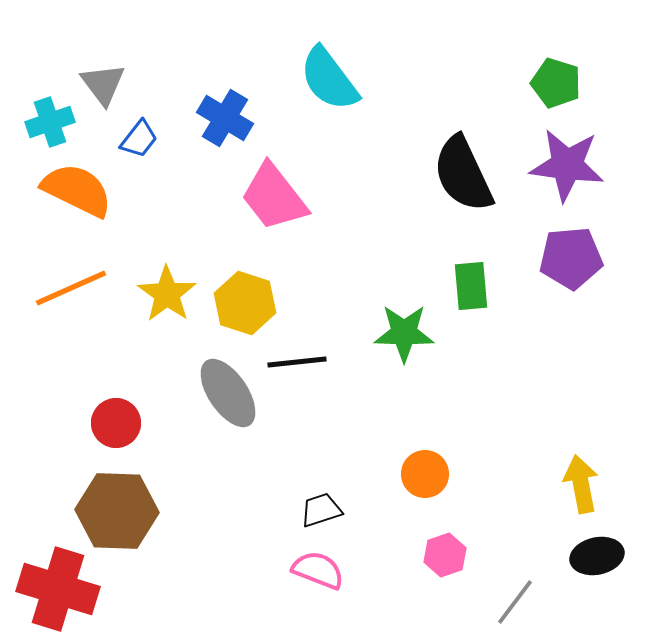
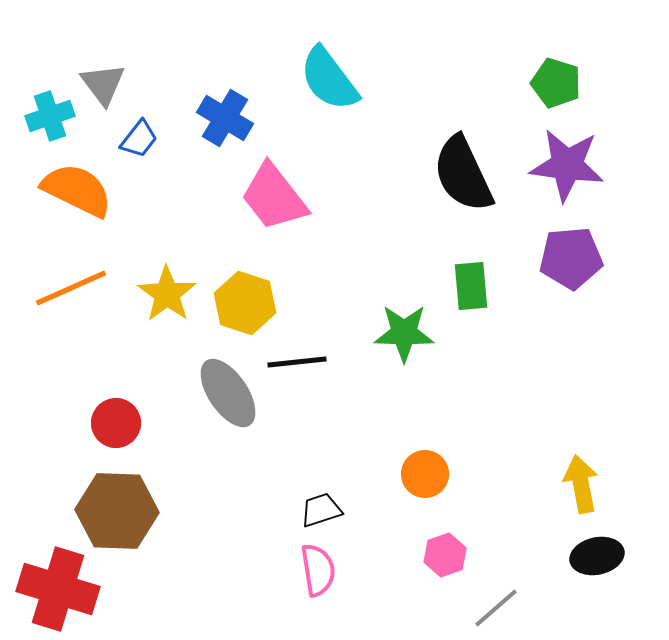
cyan cross: moved 6 px up
pink semicircle: rotated 60 degrees clockwise
gray line: moved 19 px left, 6 px down; rotated 12 degrees clockwise
